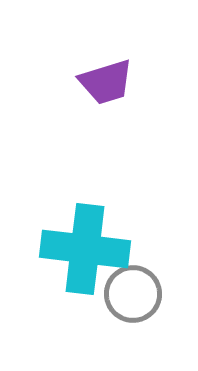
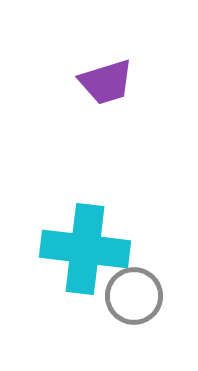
gray circle: moved 1 px right, 2 px down
